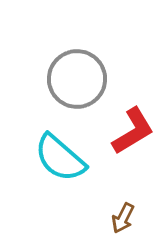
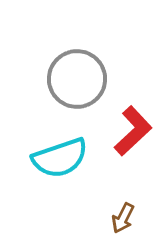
red L-shape: rotated 12 degrees counterclockwise
cyan semicircle: rotated 60 degrees counterclockwise
